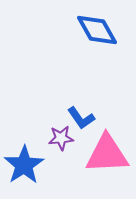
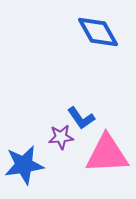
blue diamond: moved 1 px right, 2 px down
purple star: moved 1 px up
blue star: rotated 24 degrees clockwise
